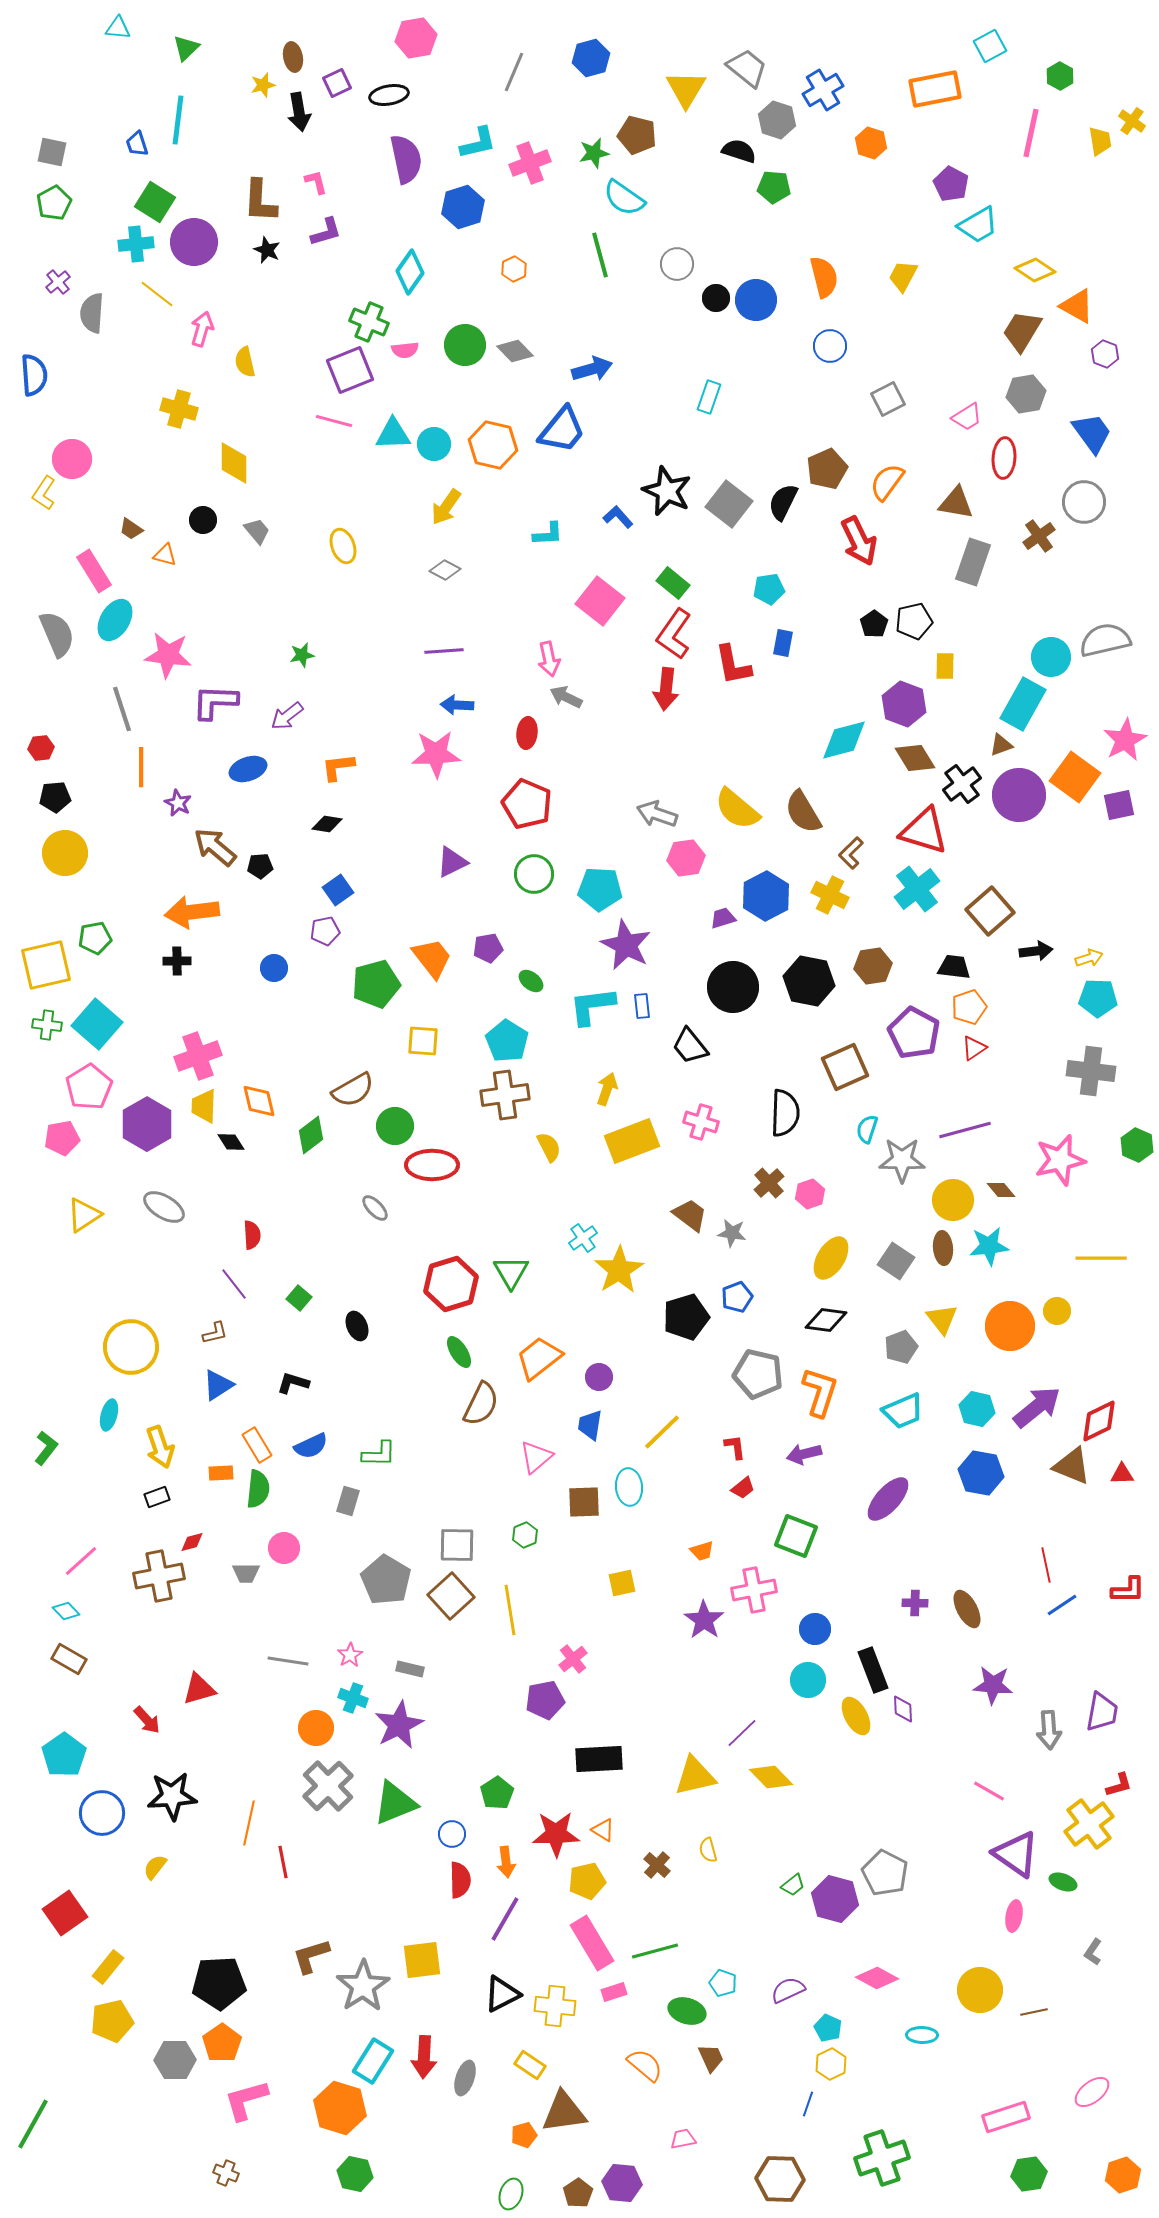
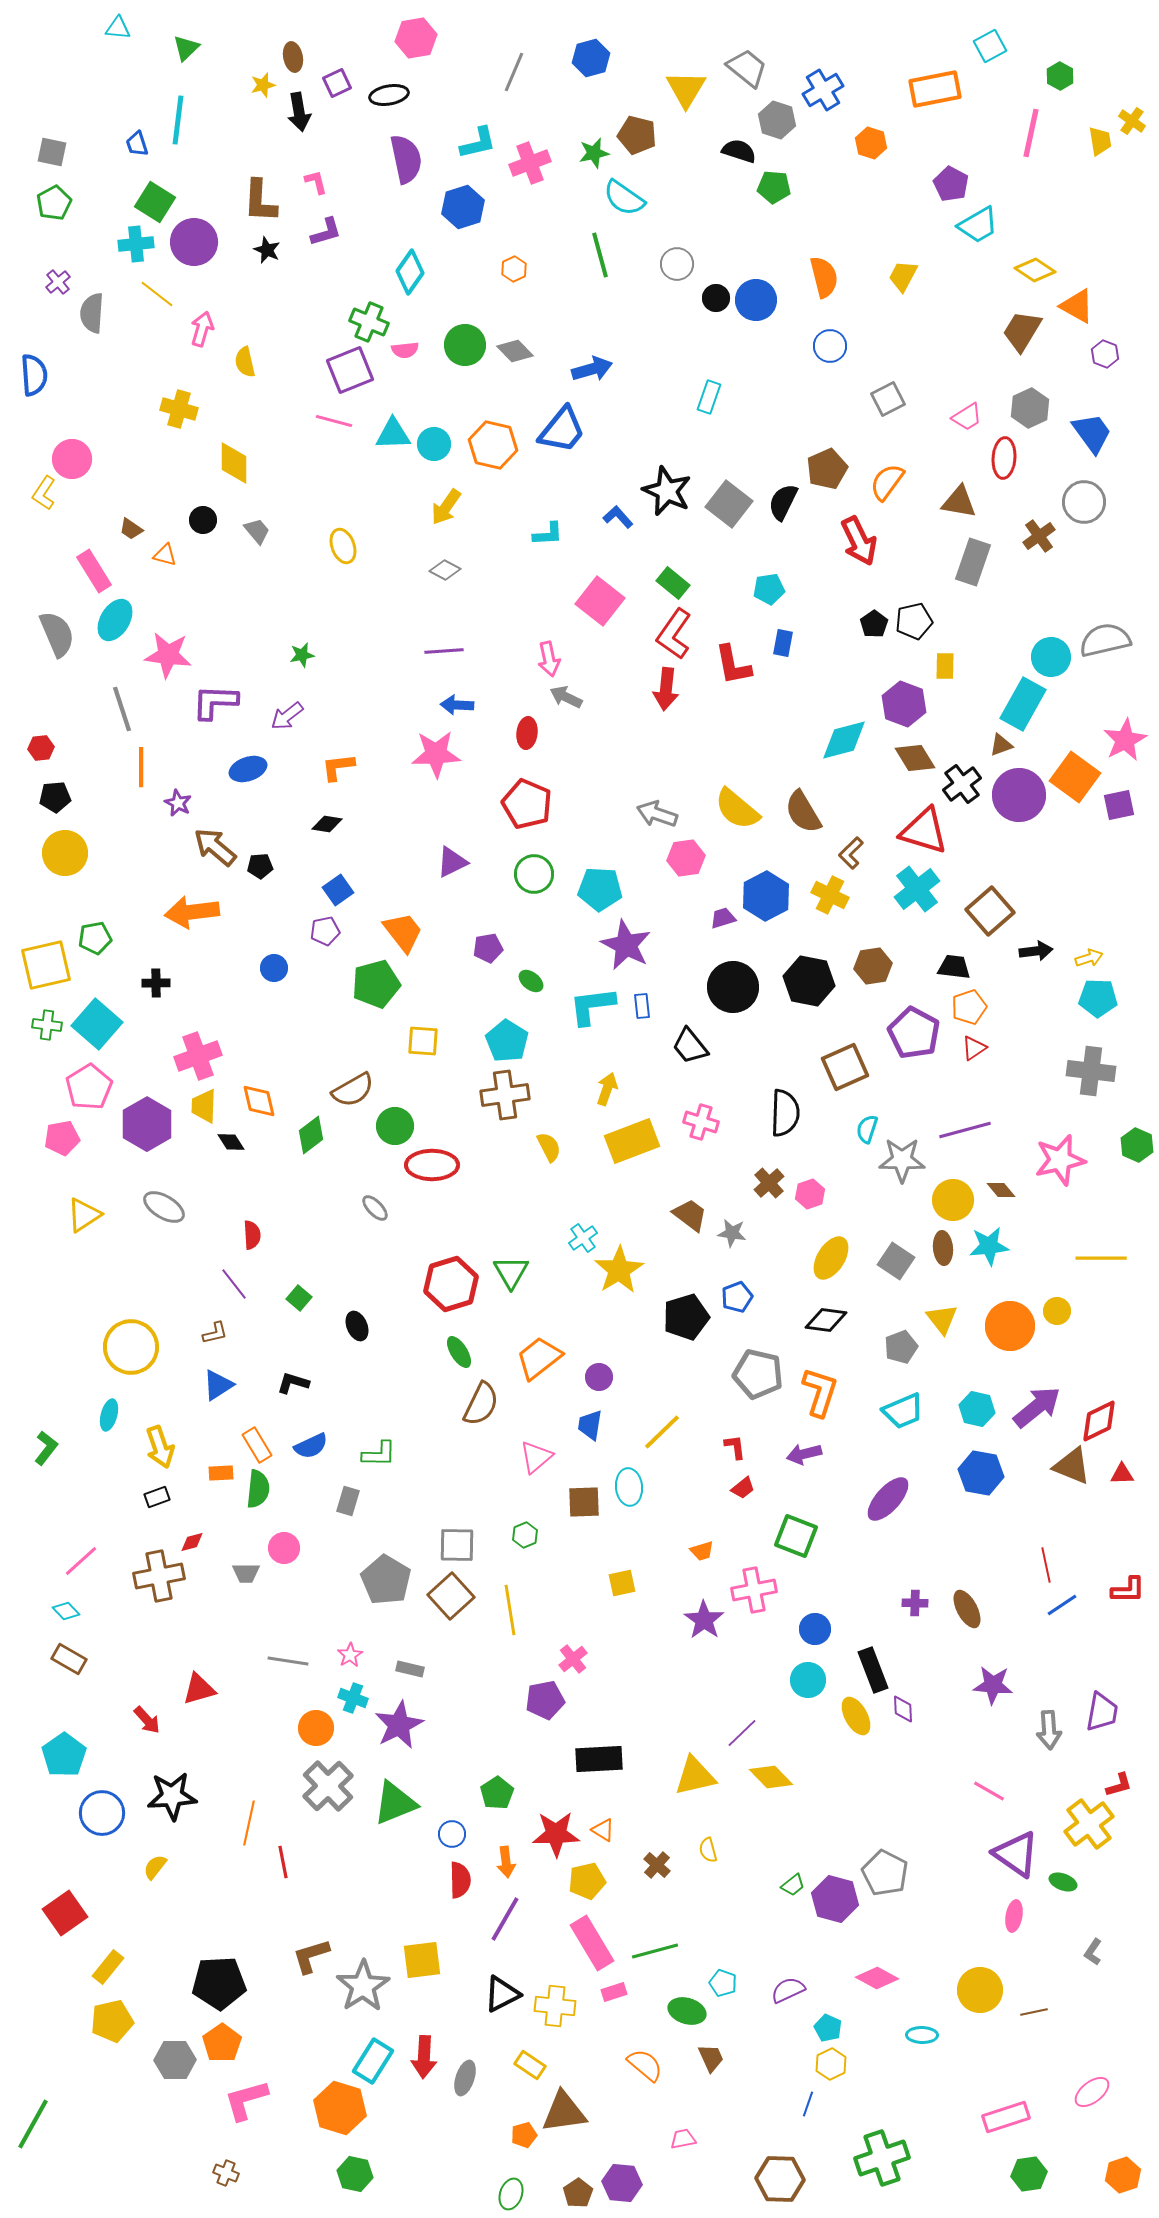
gray hexagon at (1026, 394): moved 4 px right, 14 px down; rotated 15 degrees counterclockwise
brown triangle at (956, 503): moved 3 px right, 1 px up
orange trapezoid at (432, 958): moved 29 px left, 26 px up
black cross at (177, 961): moved 21 px left, 22 px down
